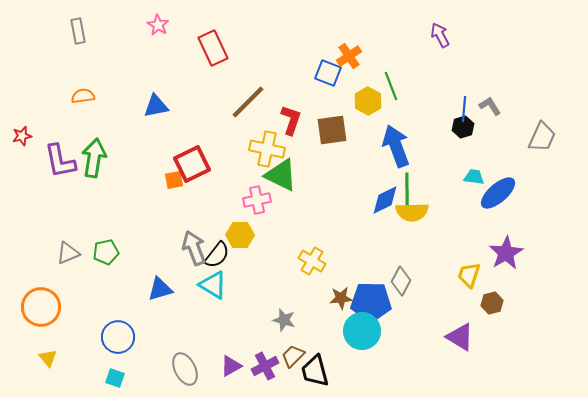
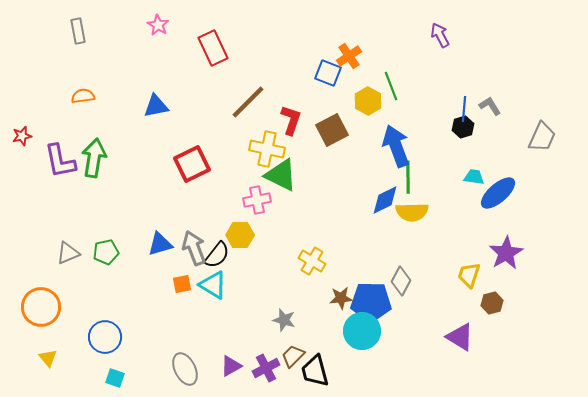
brown square at (332, 130): rotated 20 degrees counterclockwise
orange square at (174, 180): moved 8 px right, 104 px down
green line at (407, 189): moved 1 px right, 12 px up
blue triangle at (160, 289): moved 45 px up
blue circle at (118, 337): moved 13 px left
purple cross at (265, 366): moved 1 px right, 2 px down
